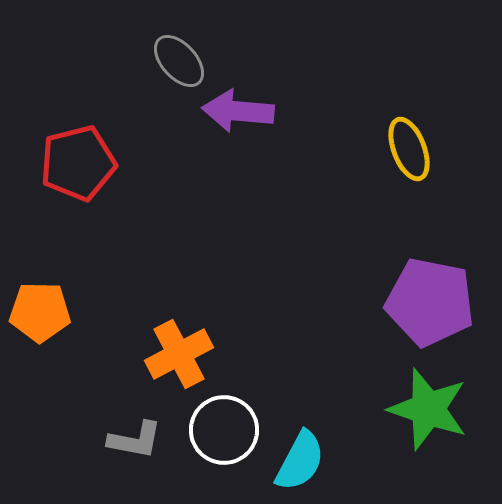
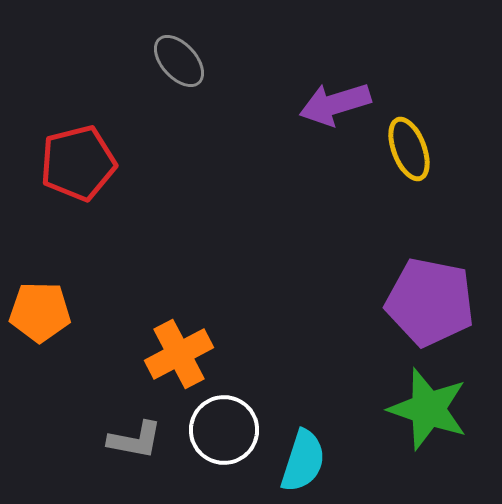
purple arrow: moved 97 px right, 7 px up; rotated 22 degrees counterclockwise
cyan semicircle: moved 3 px right; rotated 10 degrees counterclockwise
